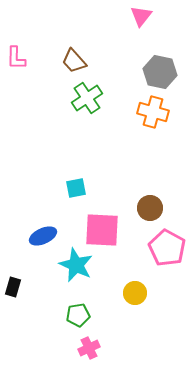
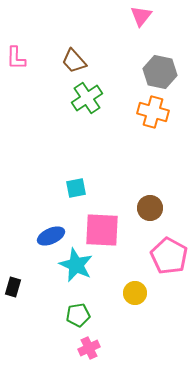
blue ellipse: moved 8 px right
pink pentagon: moved 2 px right, 8 px down
